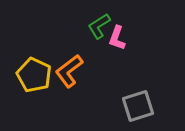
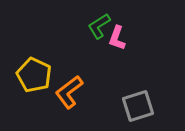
orange L-shape: moved 21 px down
